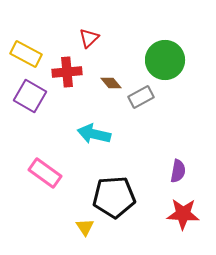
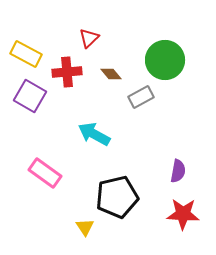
brown diamond: moved 9 px up
cyan arrow: rotated 16 degrees clockwise
black pentagon: moved 3 px right; rotated 9 degrees counterclockwise
